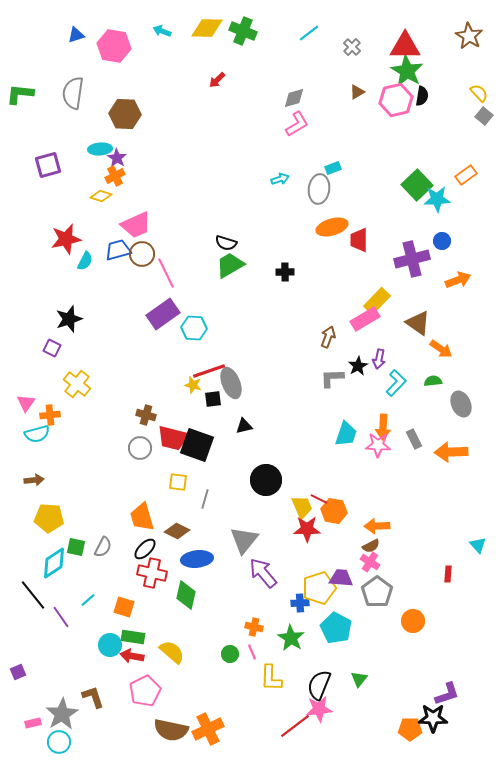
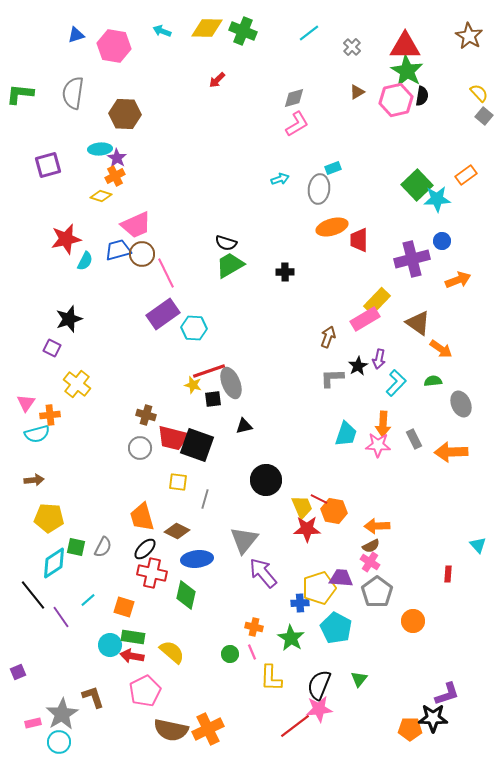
orange arrow at (383, 427): moved 3 px up
